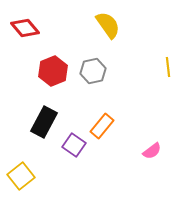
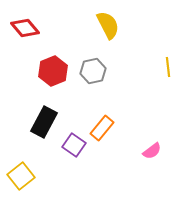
yellow semicircle: rotated 8 degrees clockwise
orange rectangle: moved 2 px down
